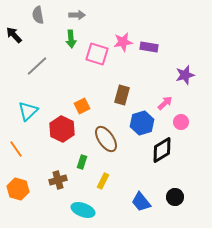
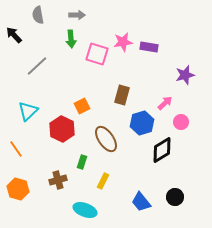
cyan ellipse: moved 2 px right
